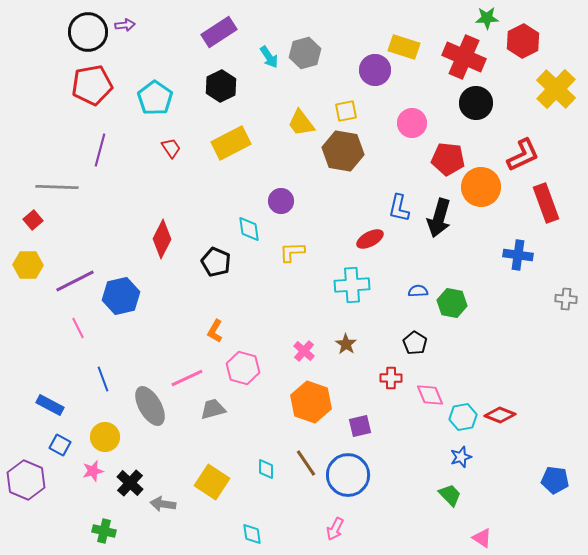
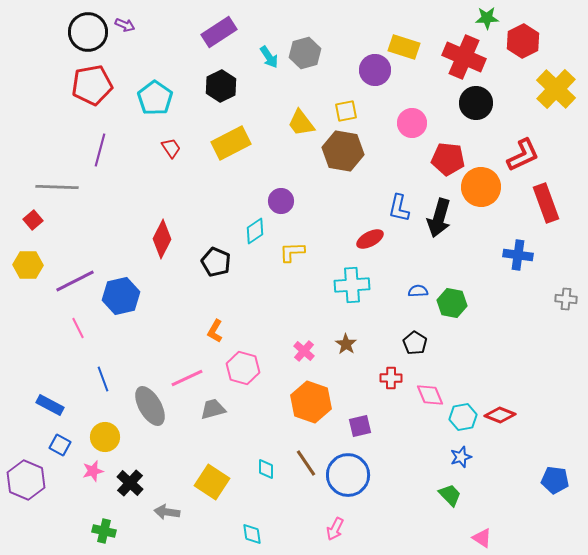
purple arrow at (125, 25): rotated 30 degrees clockwise
cyan diamond at (249, 229): moved 6 px right, 2 px down; rotated 64 degrees clockwise
gray arrow at (163, 504): moved 4 px right, 8 px down
